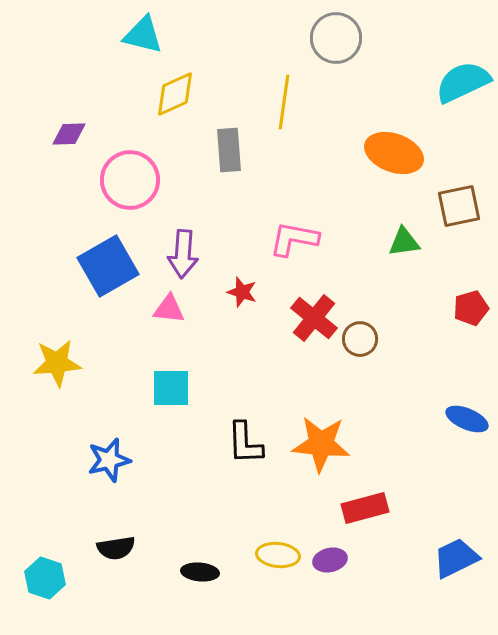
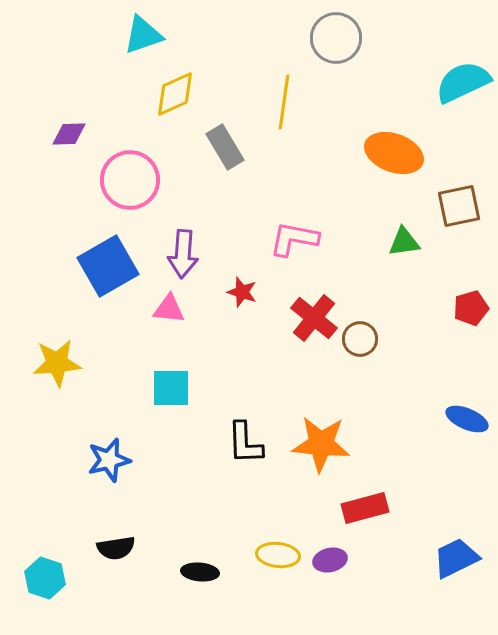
cyan triangle: rotated 33 degrees counterclockwise
gray rectangle: moved 4 px left, 3 px up; rotated 27 degrees counterclockwise
